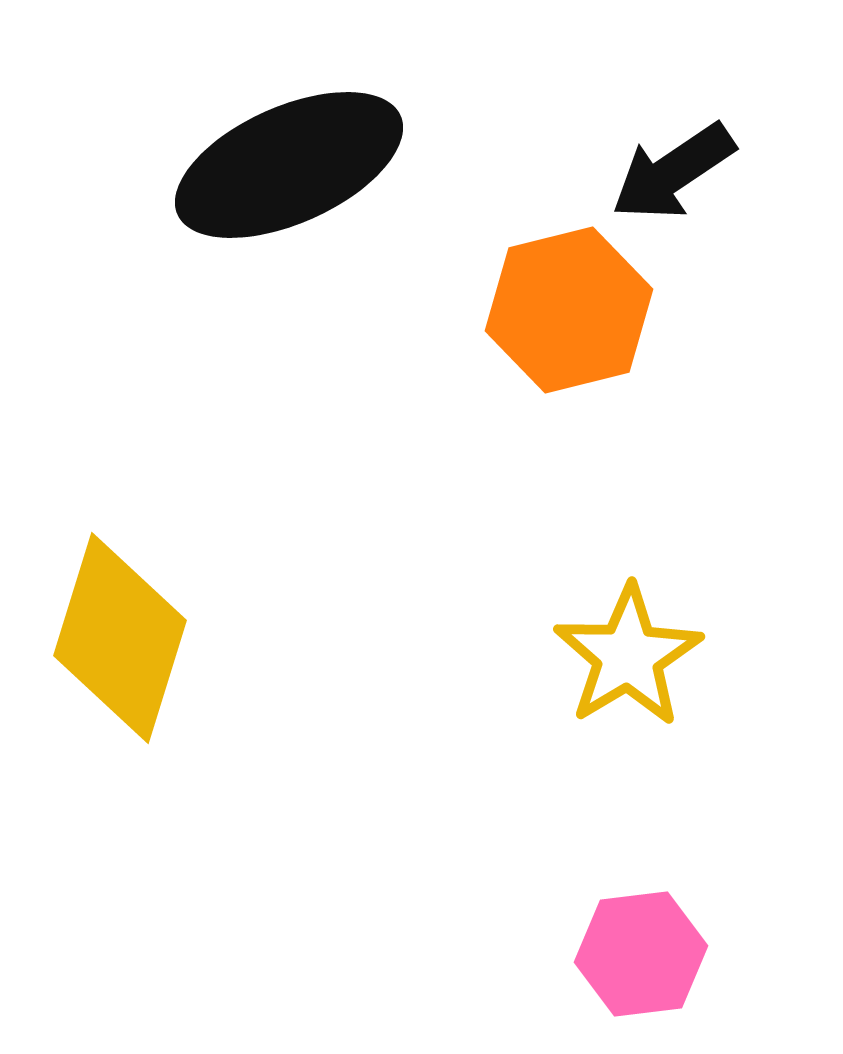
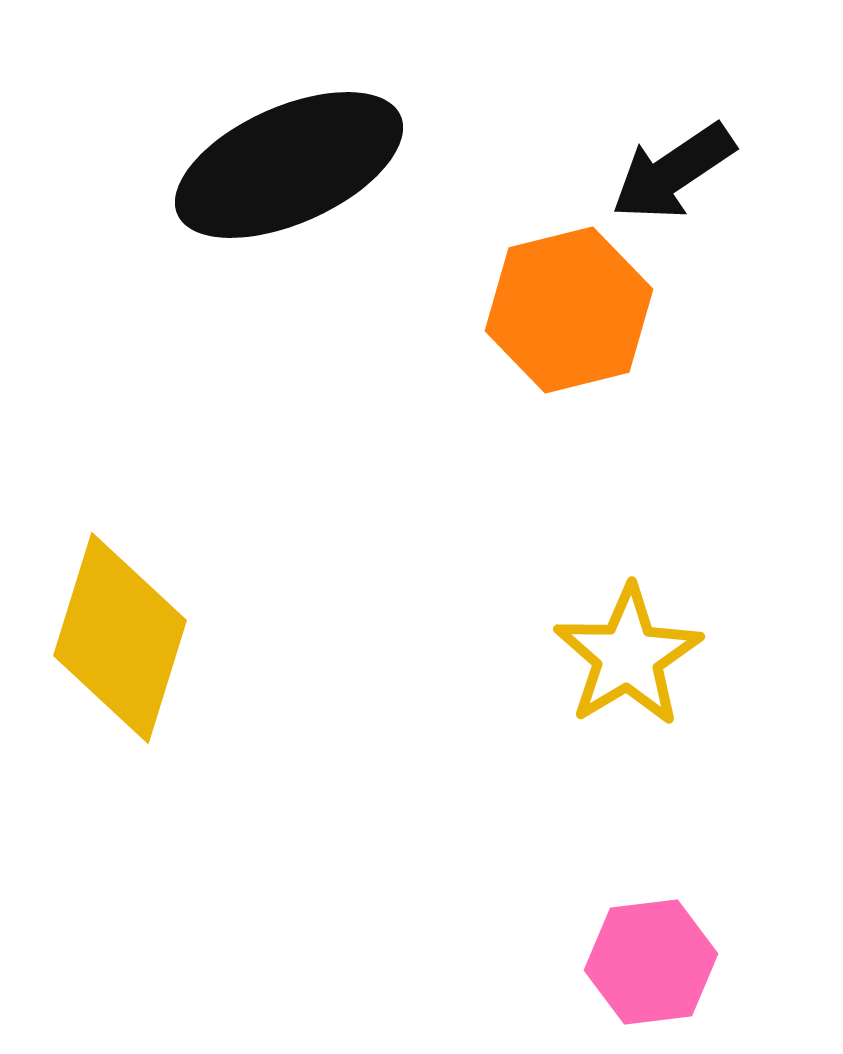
pink hexagon: moved 10 px right, 8 px down
